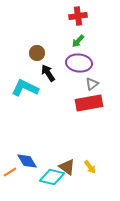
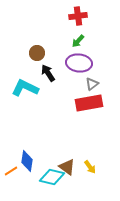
blue diamond: rotated 40 degrees clockwise
orange line: moved 1 px right, 1 px up
